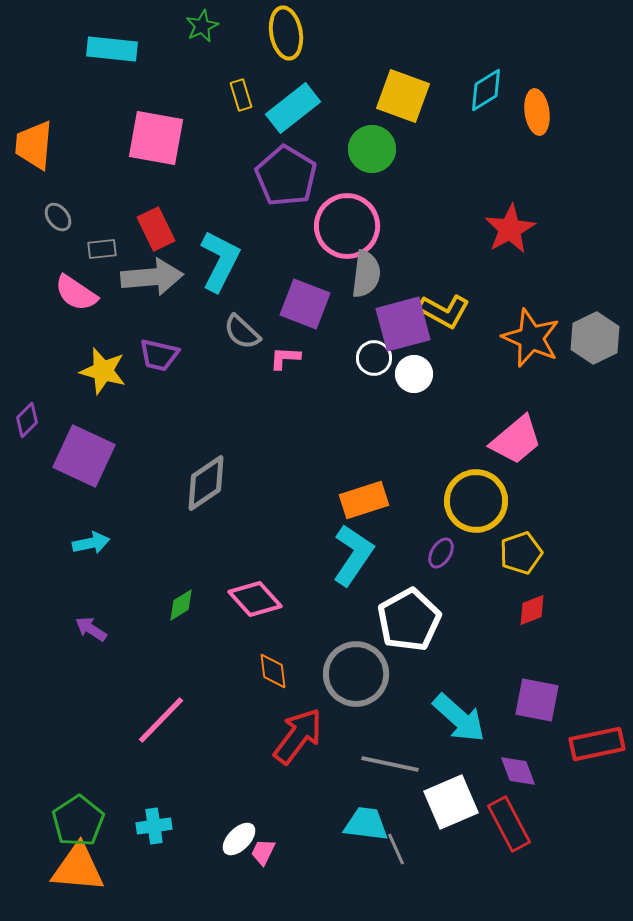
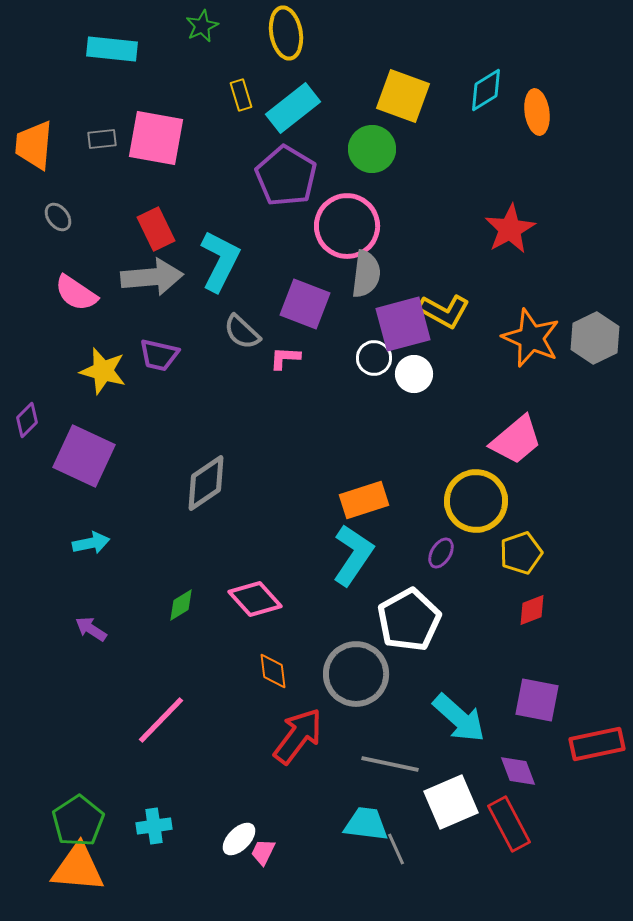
gray rectangle at (102, 249): moved 110 px up
